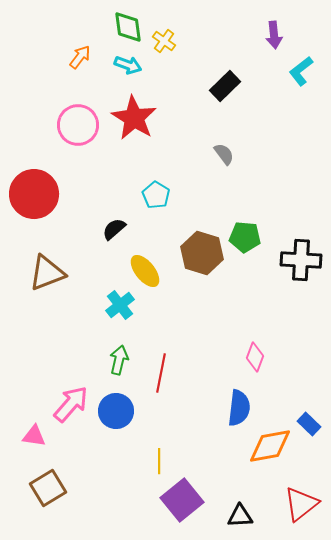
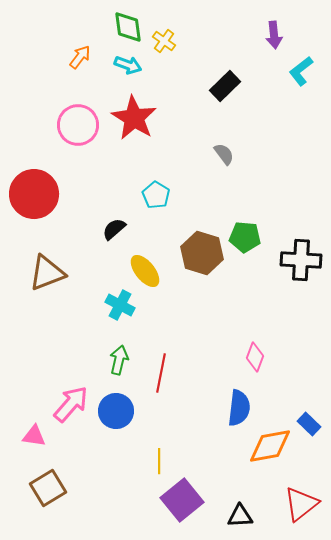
cyan cross: rotated 24 degrees counterclockwise
